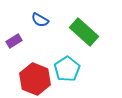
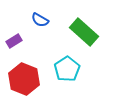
red hexagon: moved 11 px left
